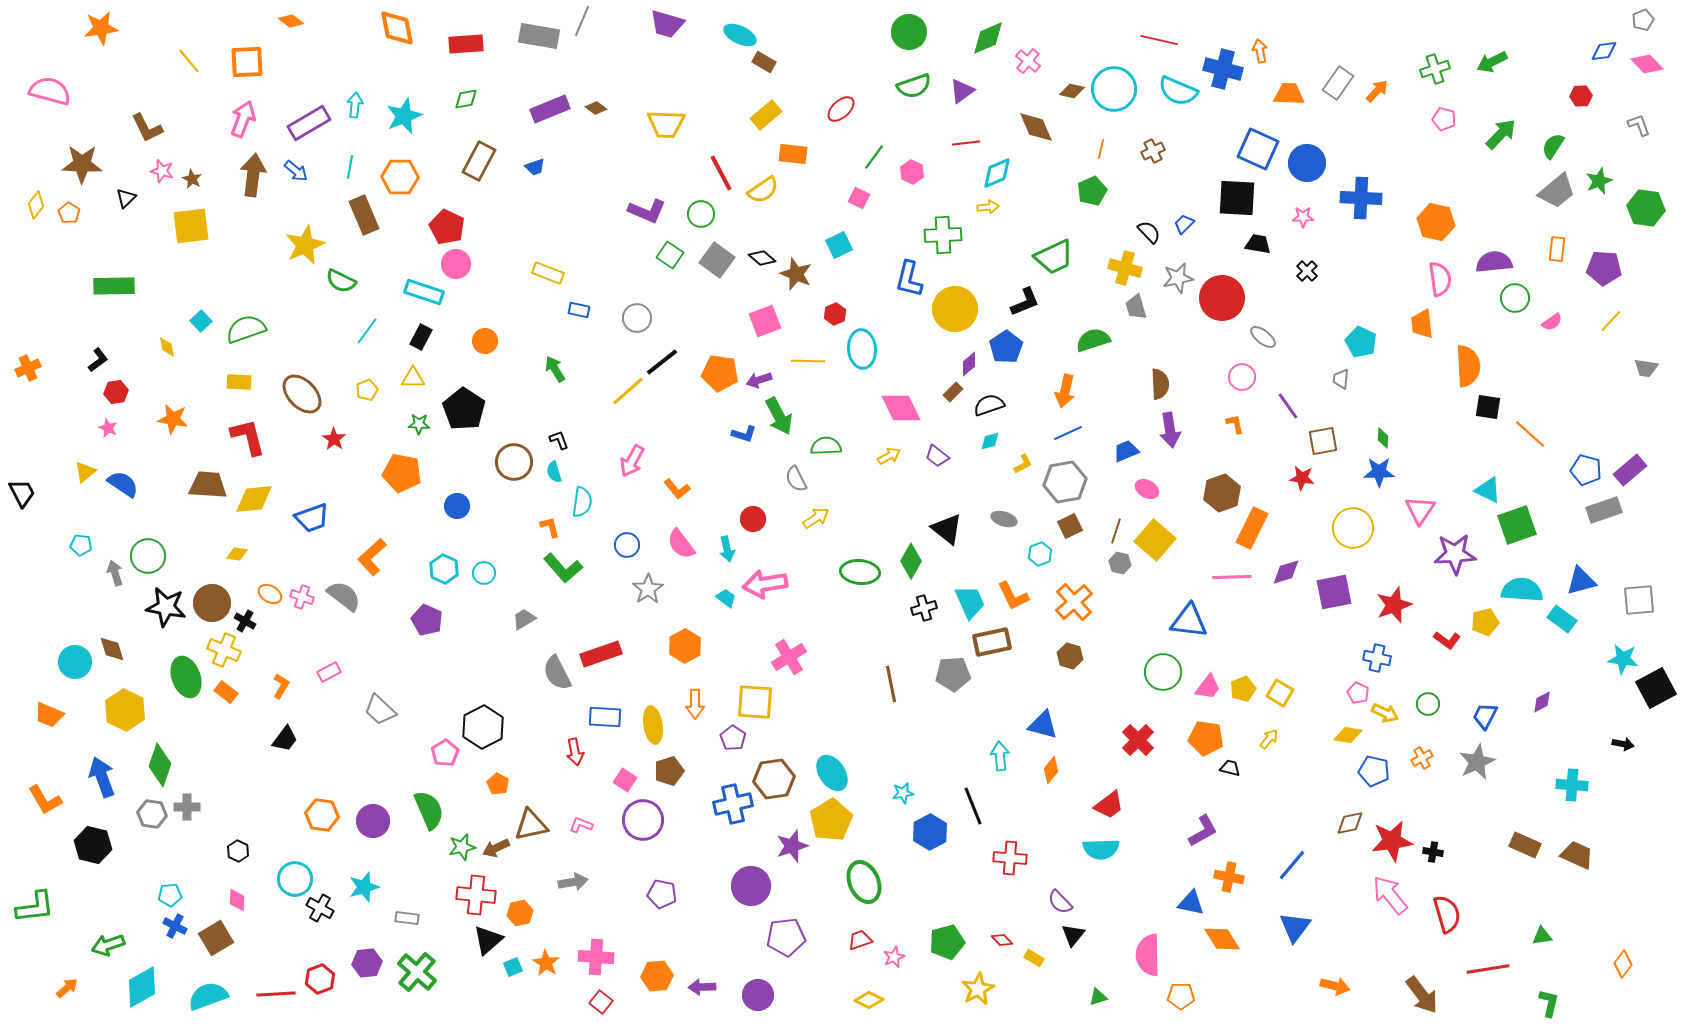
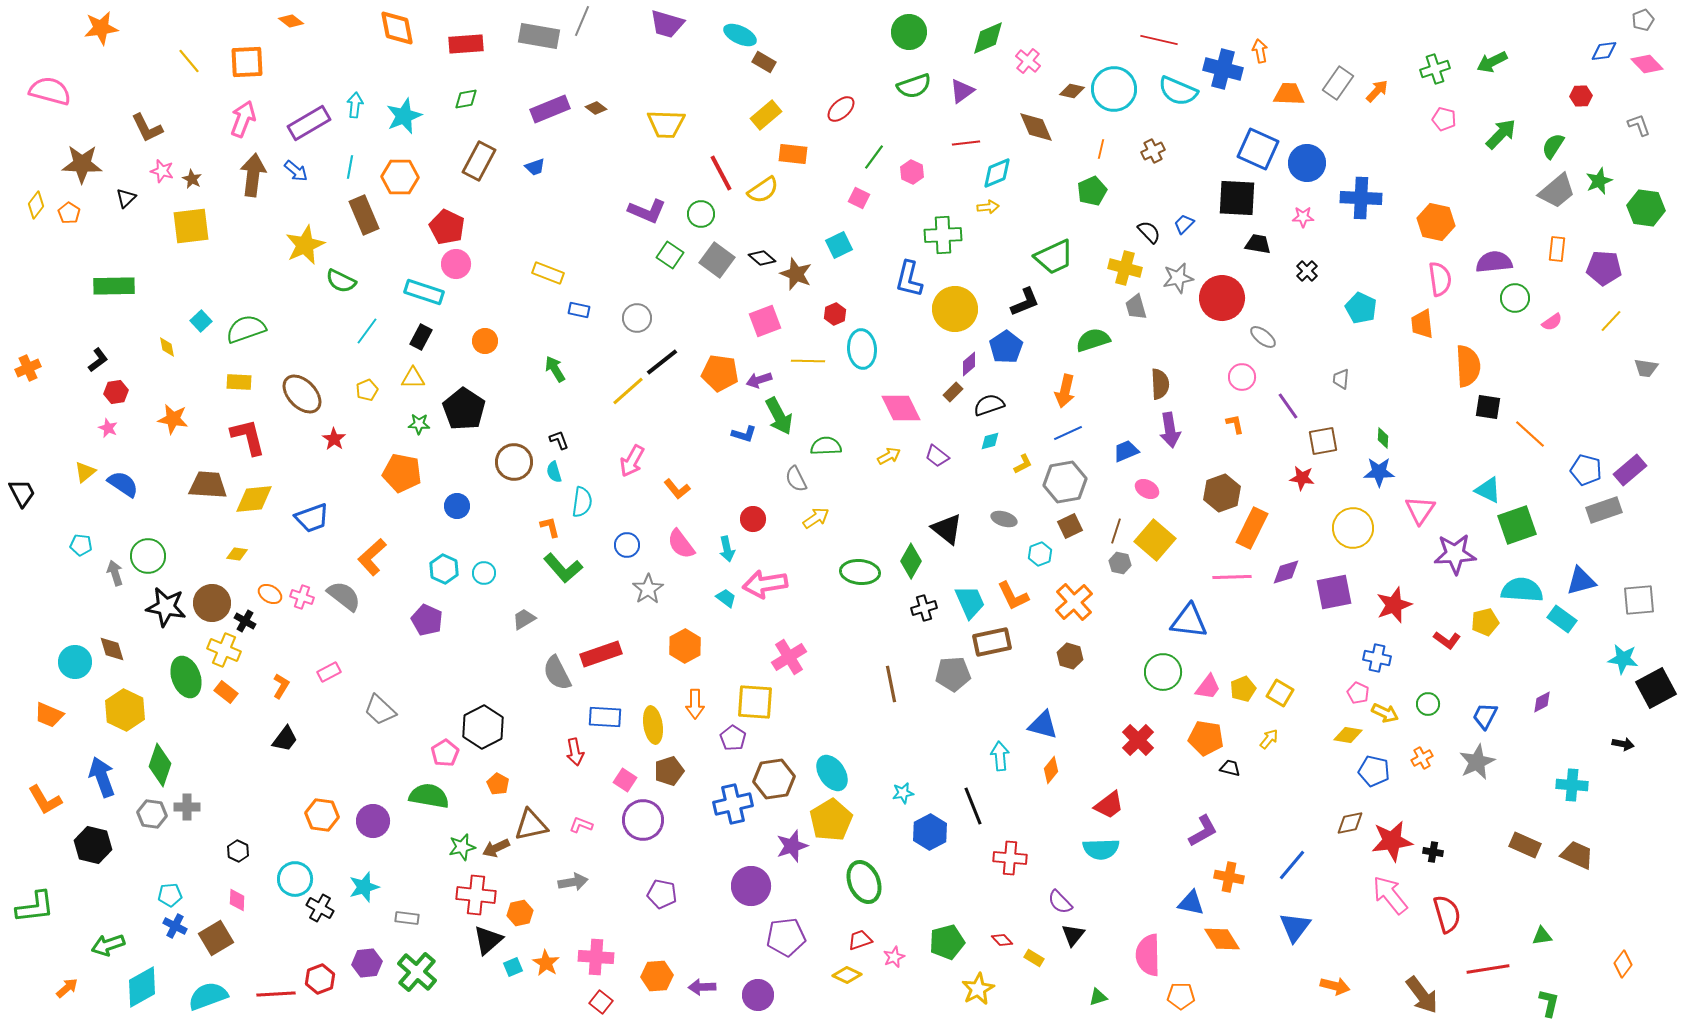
cyan pentagon at (1361, 342): moved 34 px up
green semicircle at (429, 810): moved 14 px up; rotated 57 degrees counterclockwise
yellow diamond at (869, 1000): moved 22 px left, 25 px up
